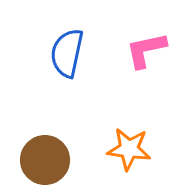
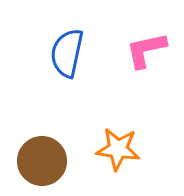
orange star: moved 11 px left
brown circle: moved 3 px left, 1 px down
